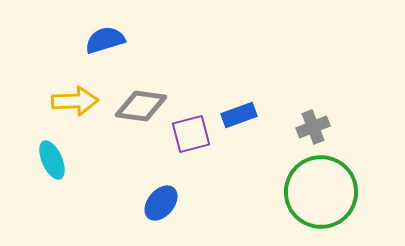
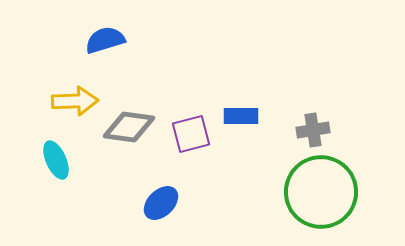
gray diamond: moved 12 px left, 21 px down
blue rectangle: moved 2 px right, 1 px down; rotated 20 degrees clockwise
gray cross: moved 3 px down; rotated 12 degrees clockwise
cyan ellipse: moved 4 px right
blue ellipse: rotated 6 degrees clockwise
